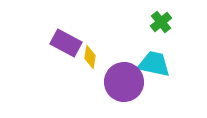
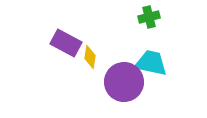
green cross: moved 12 px left, 5 px up; rotated 25 degrees clockwise
cyan trapezoid: moved 3 px left, 1 px up
